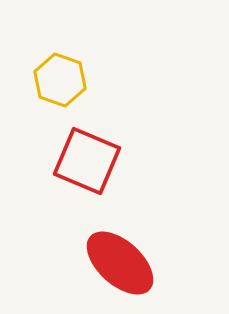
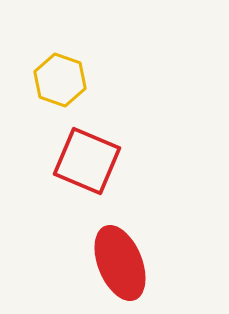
red ellipse: rotated 26 degrees clockwise
